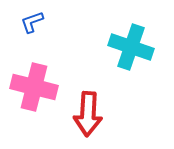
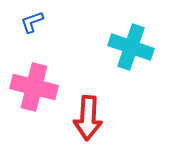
red arrow: moved 4 px down
